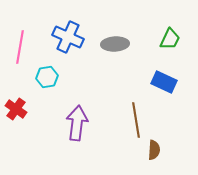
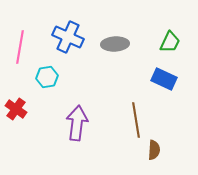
green trapezoid: moved 3 px down
blue rectangle: moved 3 px up
